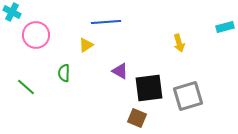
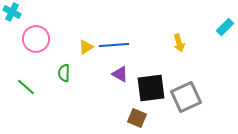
blue line: moved 8 px right, 23 px down
cyan rectangle: rotated 30 degrees counterclockwise
pink circle: moved 4 px down
yellow triangle: moved 2 px down
purple triangle: moved 3 px down
black square: moved 2 px right
gray square: moved 2 px left, 1 px down; rotated 8 degrees counterclockwise
